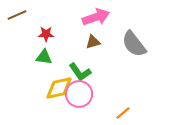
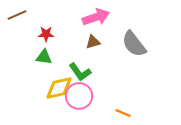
pink circle: moved 2 px down
orange line: rotated 63 degrees clockwise
